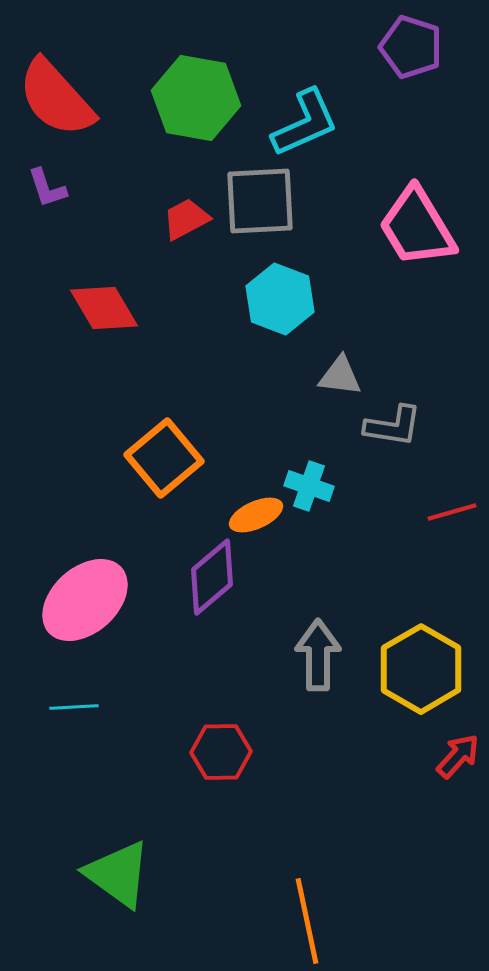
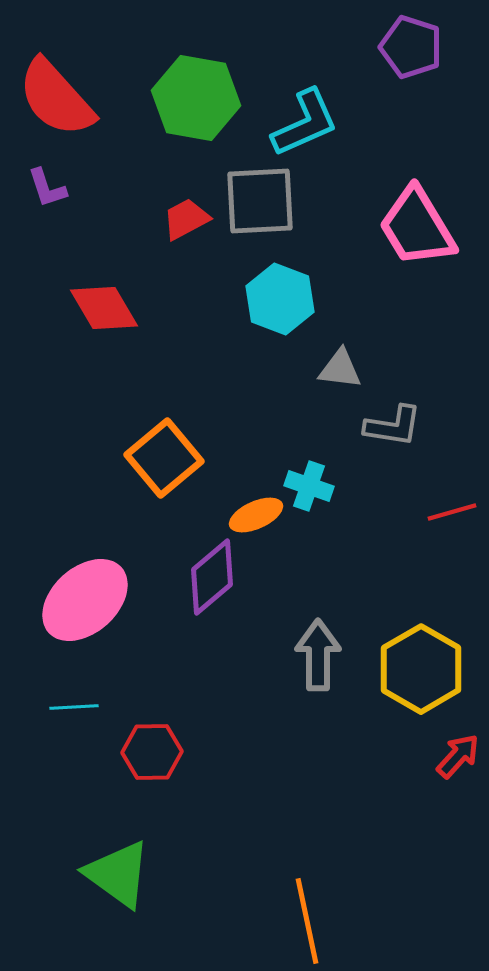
gray triangle: moved 7 px up
red hexagon: moved 69 px left
